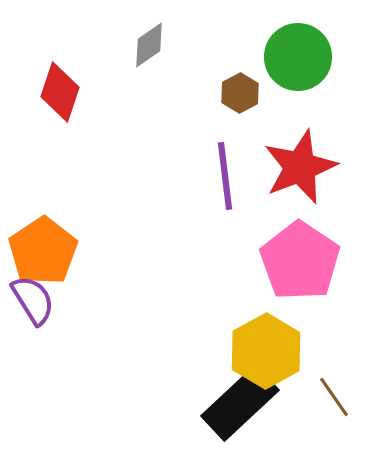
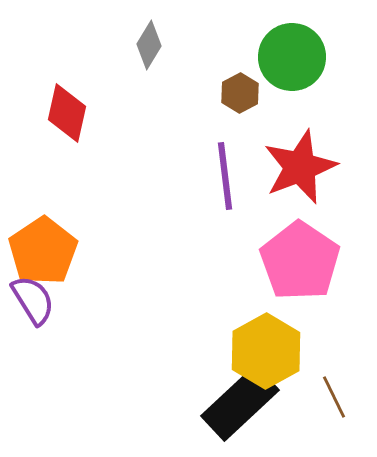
gray diamond: rotated 24 degrees counterclockwise
green circle: moved 6 px left
red diamond: moved 7 px right, 21 px down; rotated 6 degrees counterclockwise
brown line: rotated 9 degrees clockwise
